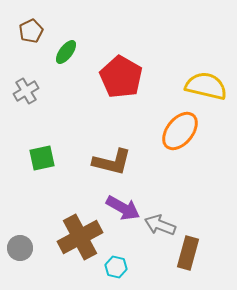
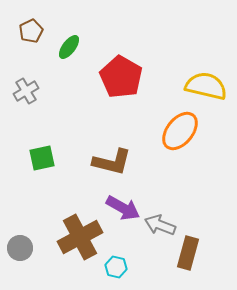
green ellipse: moved 3 px right, 5 px up
